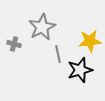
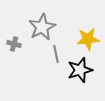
yellow star: moved 2 px left, 2 px up
gray line: moved 2 px left
